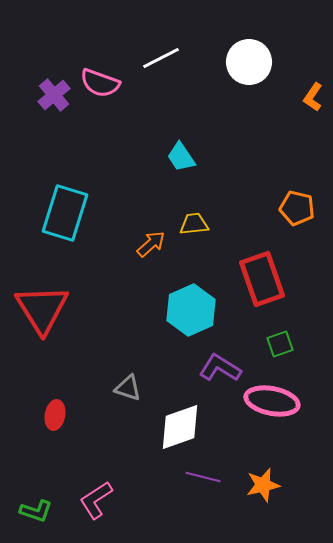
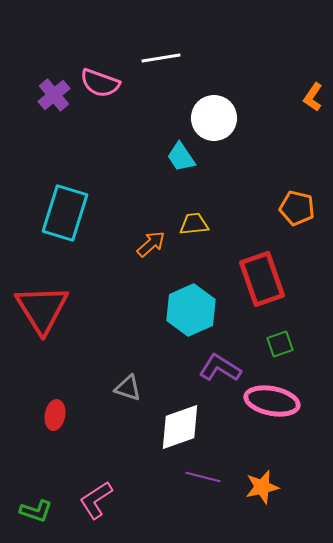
white line: rotated 18 degrees clockwise
white circle: moved 35 px left, 56 px down
orange star: moved 1 px left, 2 px down
